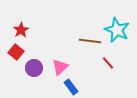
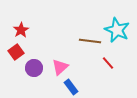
red square: rotated 14 degrees clockwise
